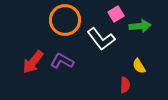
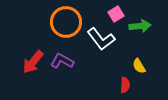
orange circle: moved 1 px right, 2 px down
